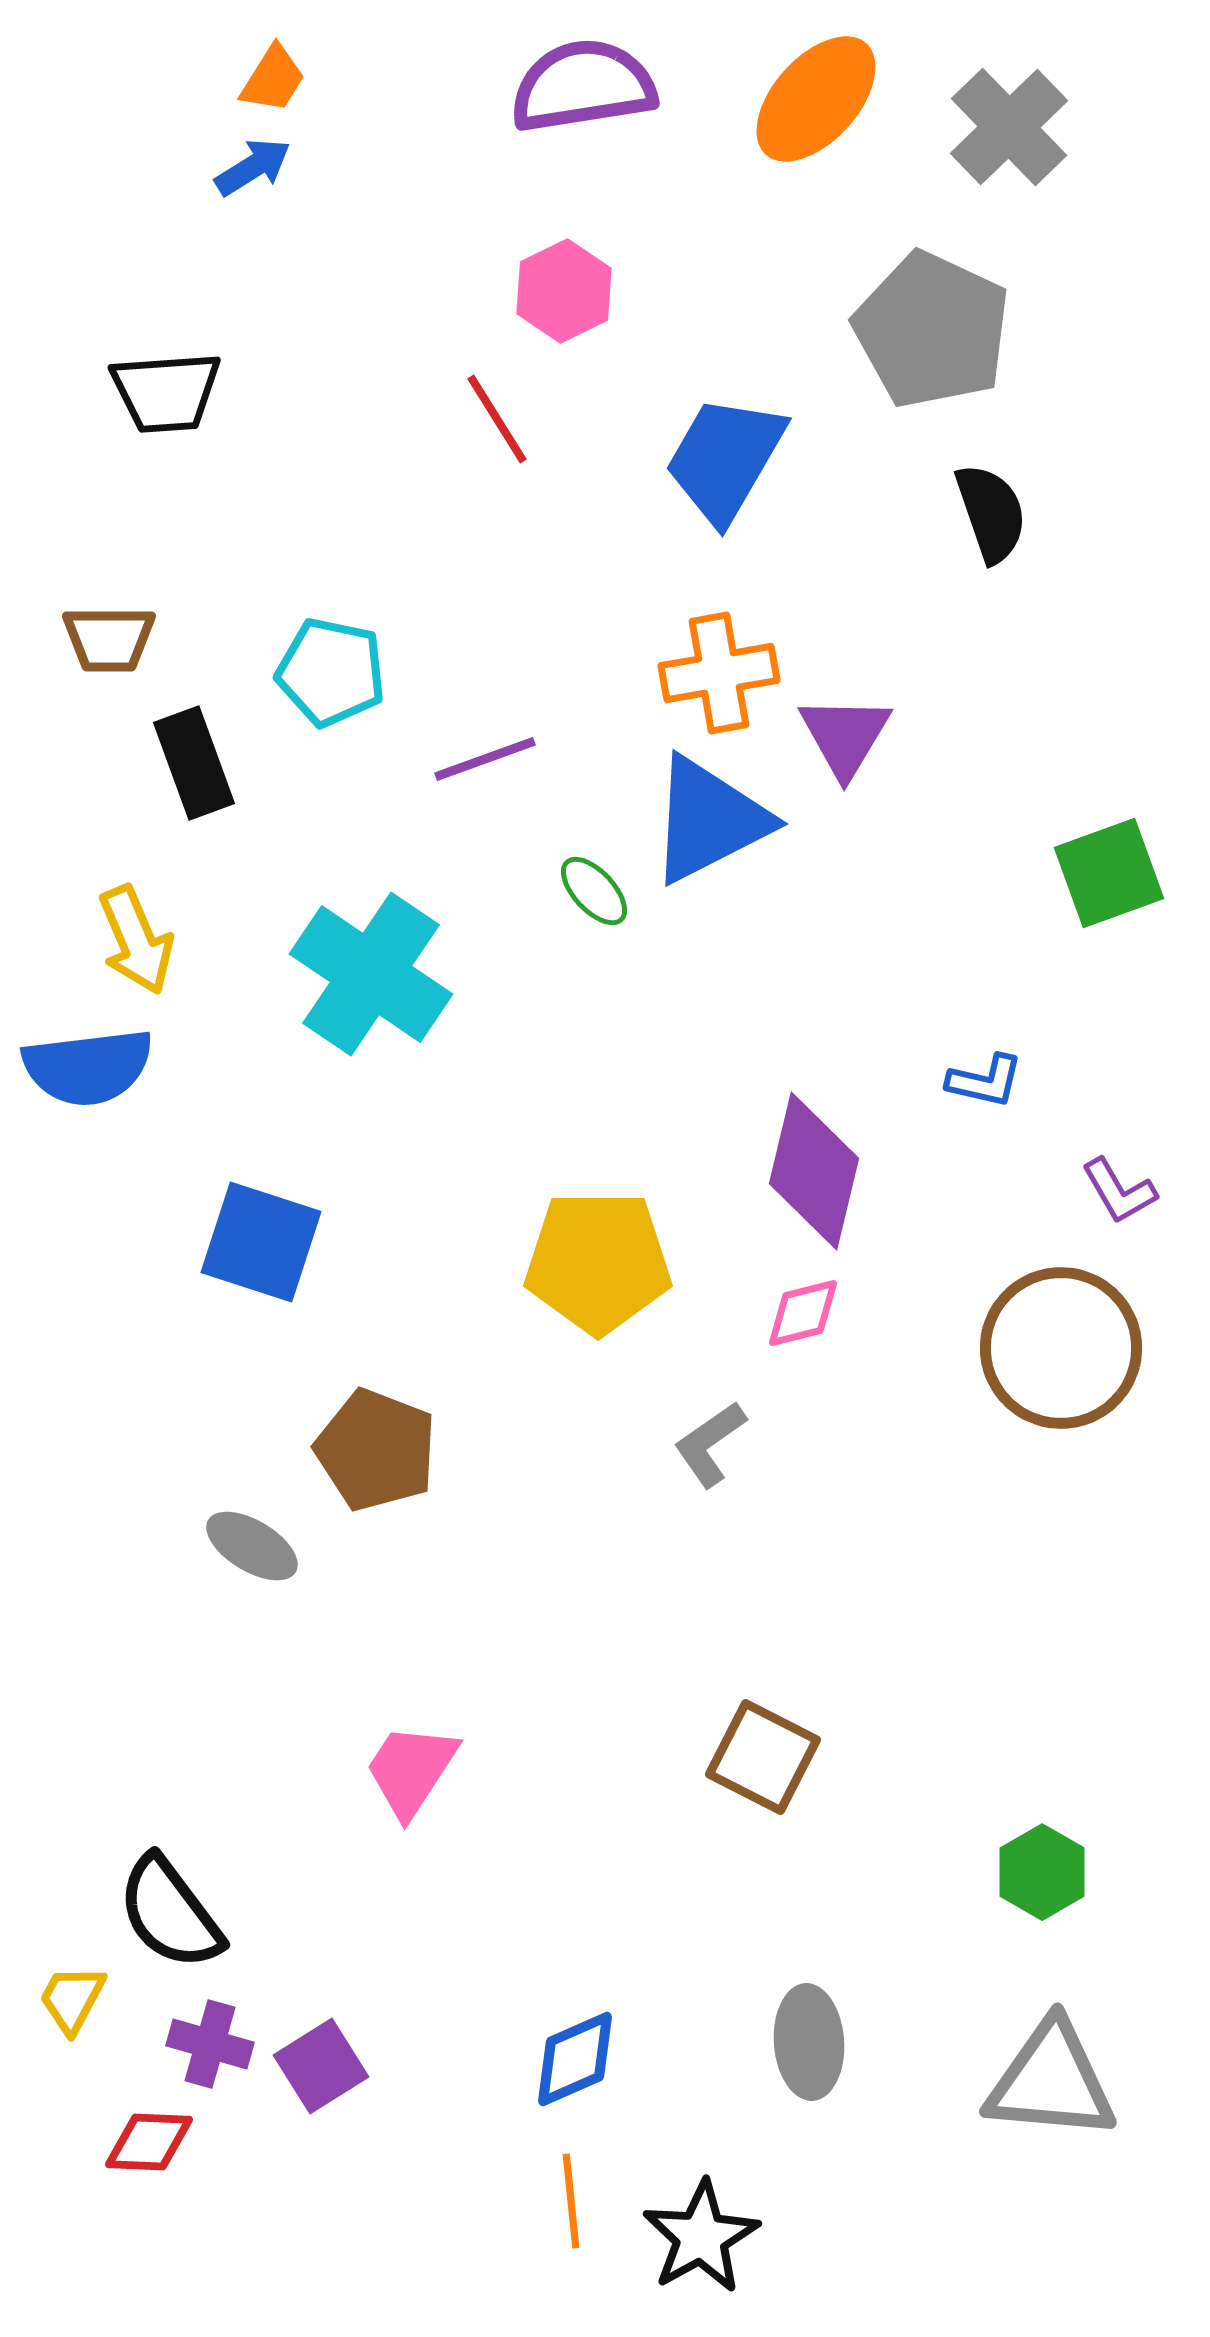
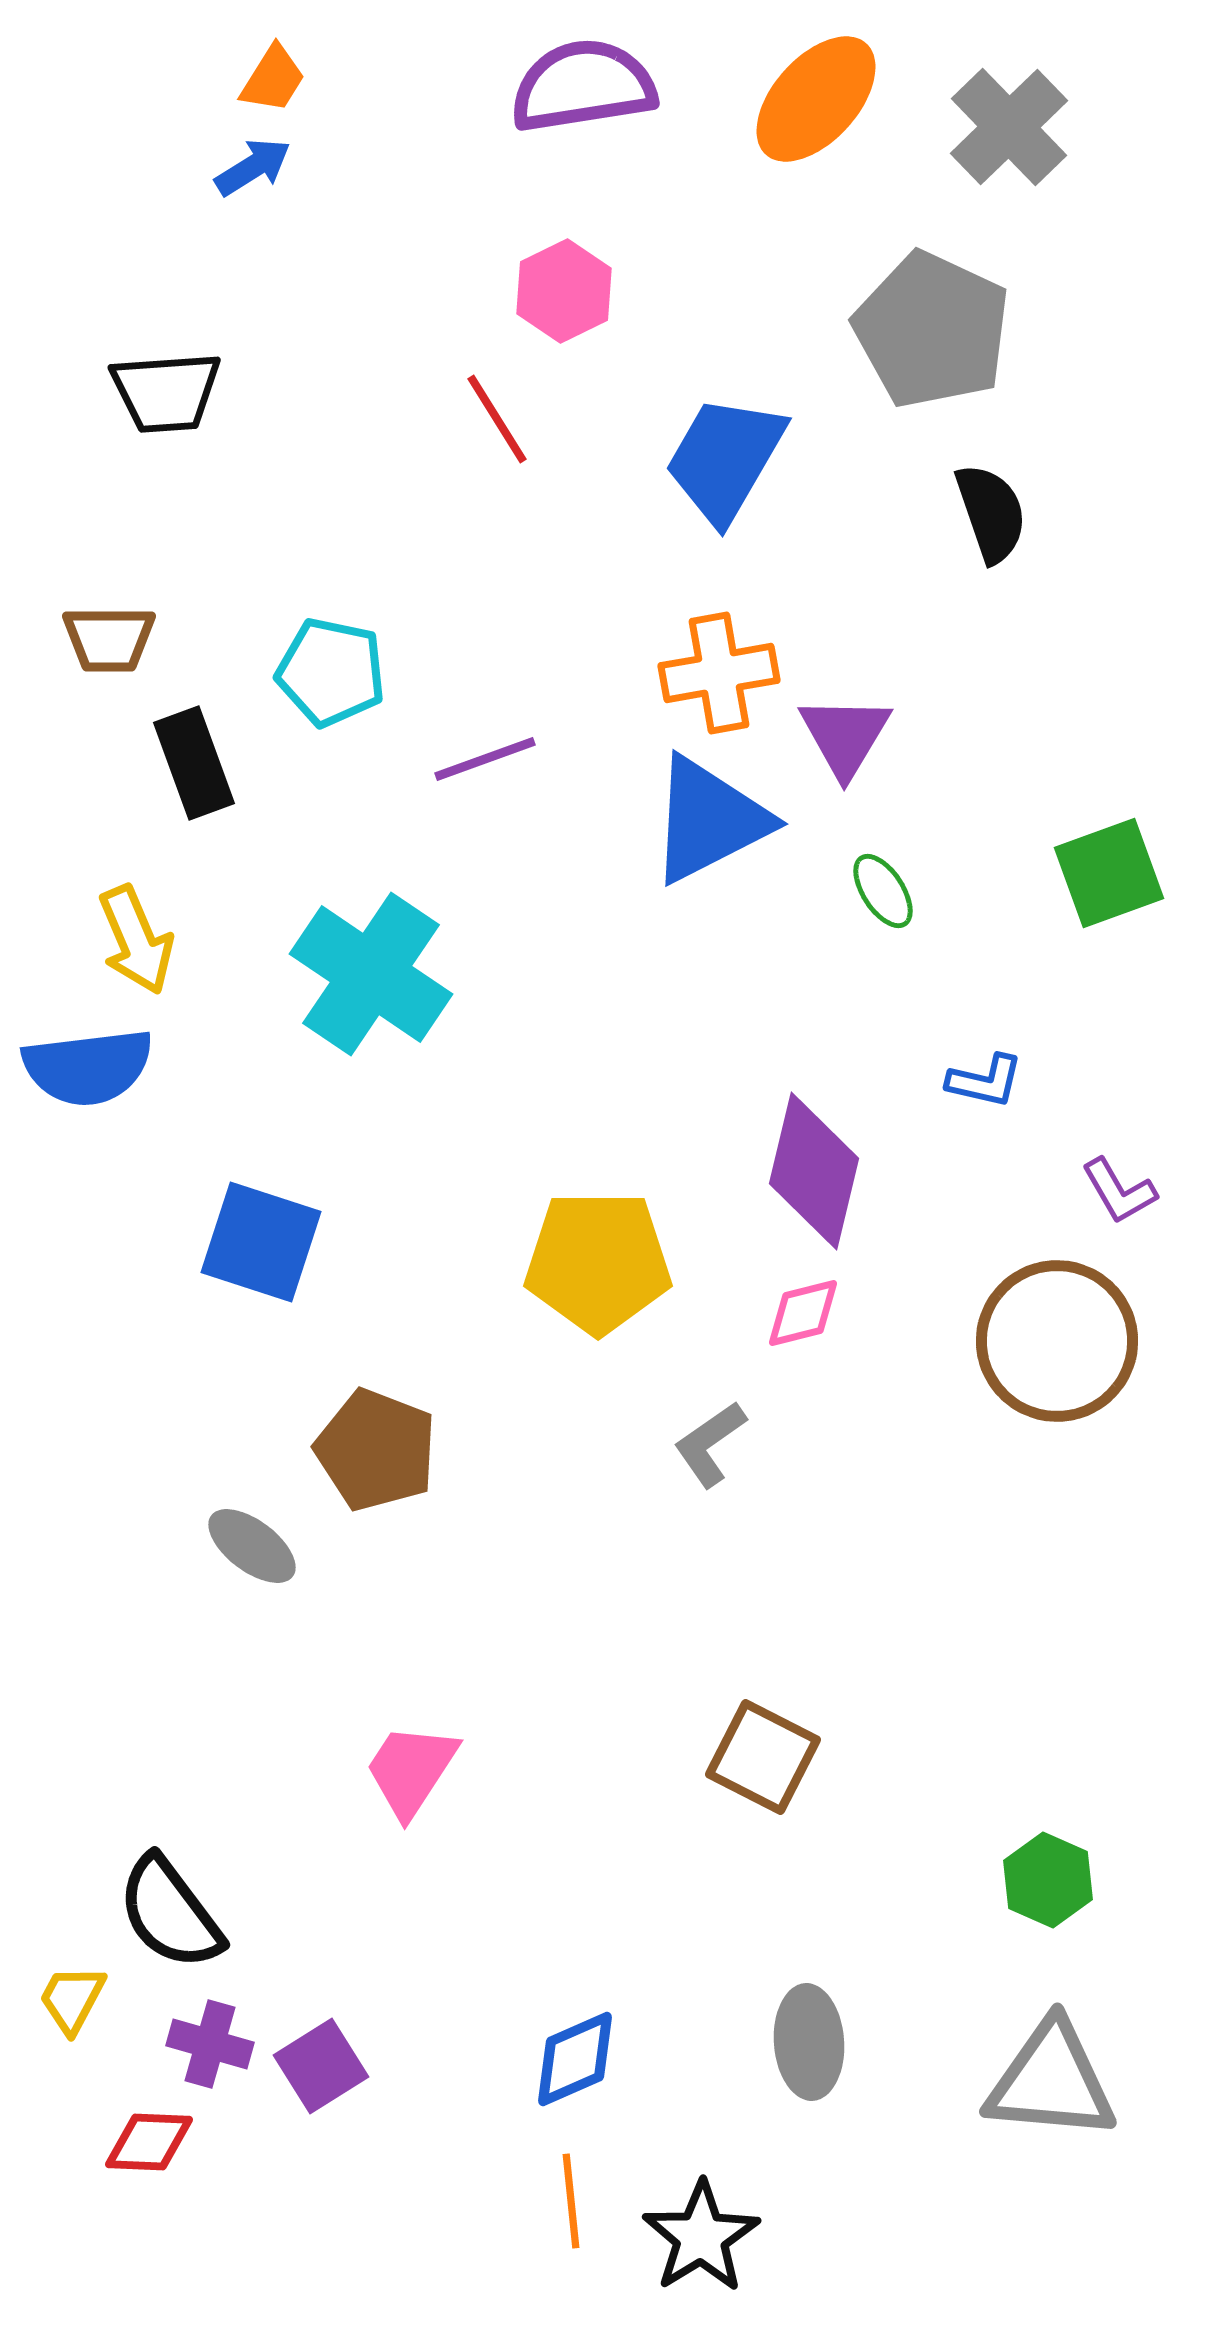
green ellipse at (594, 891): moved 289 px right; rotated 10 degrees clockwise
brown circle at (1061, 1348): moved 4 px left, 7 px up
gray ellipse at (252, 1546): rotated 6 degrees clockwise
green hexagon at (1042, 1872): moved 6 px right, 8 px down; rotated 6 degrees counterclockwise
black star at (701, 2237): rotated 3 degrees counterclockwise
